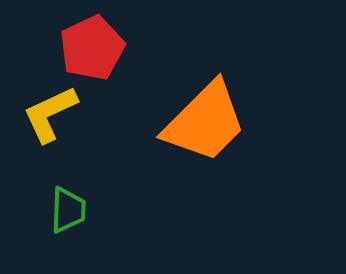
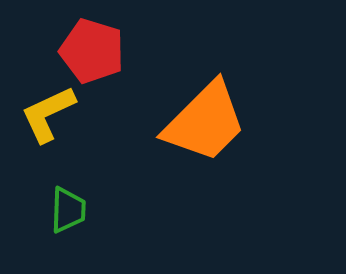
red pentagon: moved 3 px down; rotated 30 degrees counterclockwise
yellow L-shape: moved 2 px left
